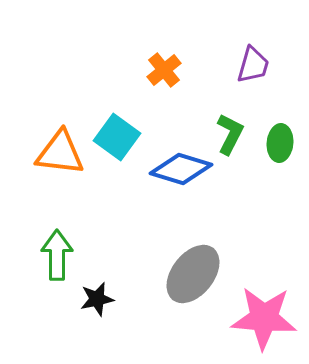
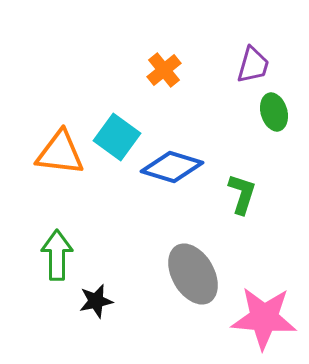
green L-shape: moved 12 px right, 60 px down; rotated 9 degrees counterclockwise
green ellipse: moved 6 px left, 31 px up; rotated 21 degrees counterclockwise
blue diamond: moved 9 px left, 2 px up
gray ellipse: rotated 68 degrees counterclockwise
black star: moved 1 px left, 2 px down
